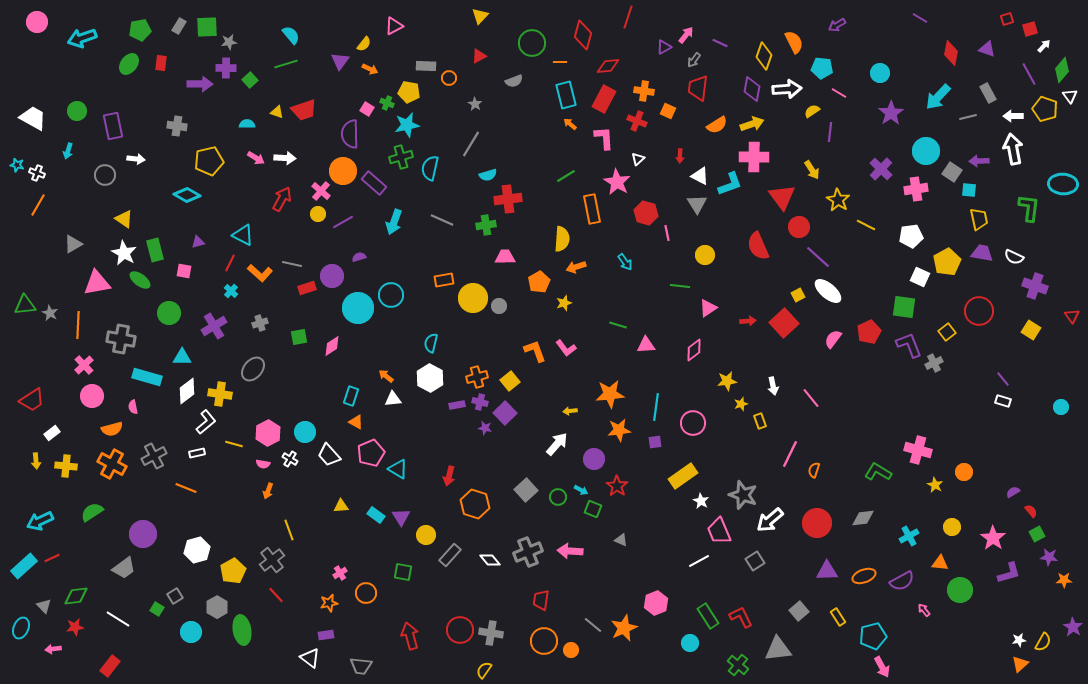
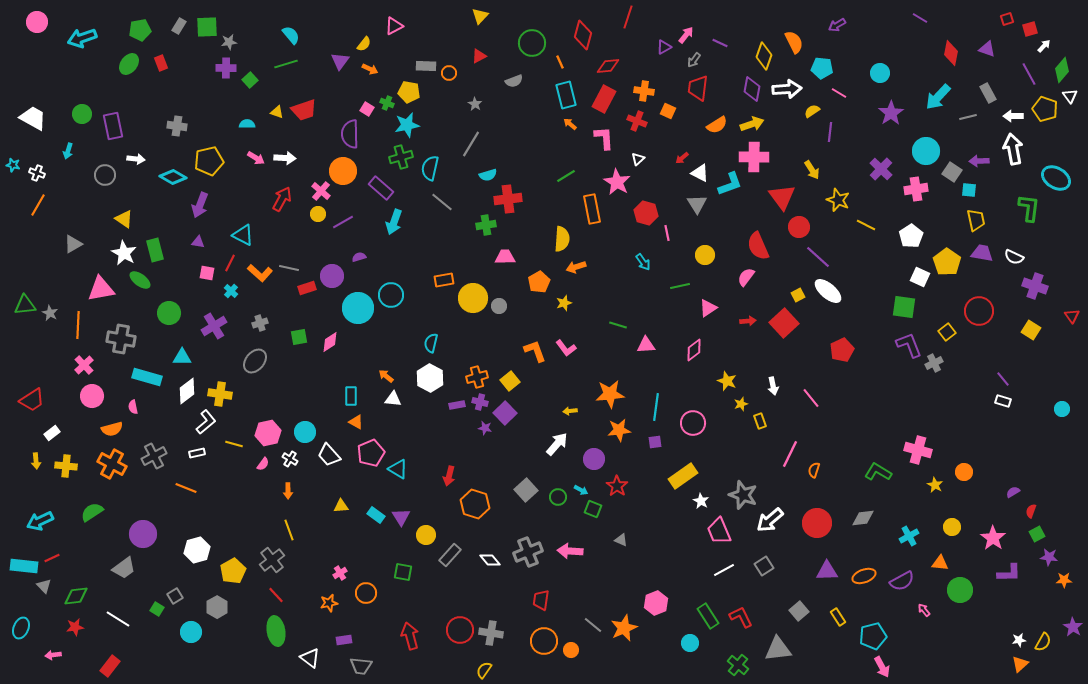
orange line at (560, 62): rotated 64 degrees clockwise
red rectangle at (161, 63): rotated 28 degrees counterclockwise
orange circle at (449, 78): moved 5 px up
purple arrow at (200, 84): moved 121 px down; rotated 110 degrees clockwise
green circle at (77, 111): moved 5 px right, 3 px down
red arrow at (680, 156): moved 2 px right, 2 px down; rotated 48 degrees clockwise
cyan star at (17, 165): moved 4 px left
white triangle at (700, 176): moved 3 px up
purple rectangle at (374, 183): moved 7 px right, 5 px down
cyan ellipse at (1063, 184): moved 7 px left, 6 px up; rotated 28 degrees clockwise
cyan diamond at (187, 195): moved 14 px left, 18 px up
yellow star at (838, 200): rotated 10 degrees counterclockwise
yellow trapezoid at (979, 219): moved 3 px left, 1 px down
gray line at (442, 220): moved 18 px up; rotated 15 degrees clockwise
white pentagon at (911, 236): rotated 25 degrees counterclockwise
purple triangle at (198, 242): rotated 24 degrees clockwise
cyan arrow at (625, 262): moved 18 px right
yellow pentagon at (947, 262): rotated 8 degrees counterclockwise
gray line at (292, 264): moved 3 px left, 4 px down
pink square at (184, 271): moved 23 px right, 2 px down
pink triangle at (97, 283): moved 4 px right, 6 px down
green line at (680, 286): rotated 18 degrees counterclockwise
red pentagon at (869, 332): moved 27 px left, 18 px down
pink semicircle at (833, 339): moved 87 px left, 62 px up
pink diamond at (332, 346): moved 2 px left, 4 px up
gray ellipse at (253, 369): moved 2 px right, 8 px up
yellow star at (727, 381): rotated 30 degrees clockwise
cyan rectangle at (351, 396): rotated 18 degrees counterclockwise
white triangle at (393, 399): rotated 12 degrees clockwise
cyan circle at (1061, 407): moved 1 px right, 2 px down
pink hexagon at (268, 433): rotated 15 degrees clockwise
pink semicircle at (263, 464): rotated 64 degrees counterclockwise
orange arrow at (268, 491): moved 20 px right; rotated 21 degrees counterclockwise
red semicircle at (1031, 511): rotated 120 degrees counterclockwise
white line at (699, 561): moved 25 px right, 9 px down
gray square at (755, 561): moved 9 px right, 5 px down
cyan rectangle at (24, 566): rotated 48 degrees clockwise
purple L-shape at (1009, 573): rotated 15 degrees clockwise
gray triangle at (44, 606): moved 20 px up
green ellipse at (242, 630): moved 34 px right, 1 px down
purple rectangle at (326, 635): moved 18 px right, 5 px down
pink arrow at (53, 649): moved 6 px down
